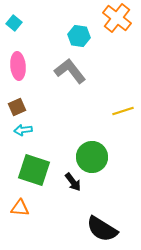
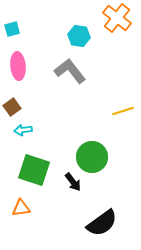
cyan square: moved 2 px left, 6 px down; rotated 35 degrees clockwise
brown square: moved 5 px left; rotated 12 degrees counterclockwise
orange triangle: moved 1 px right; rotated 12 degrees counterclockwise
black semicircle: moved 6 px up; rotated 68 degrees counterclockwise
